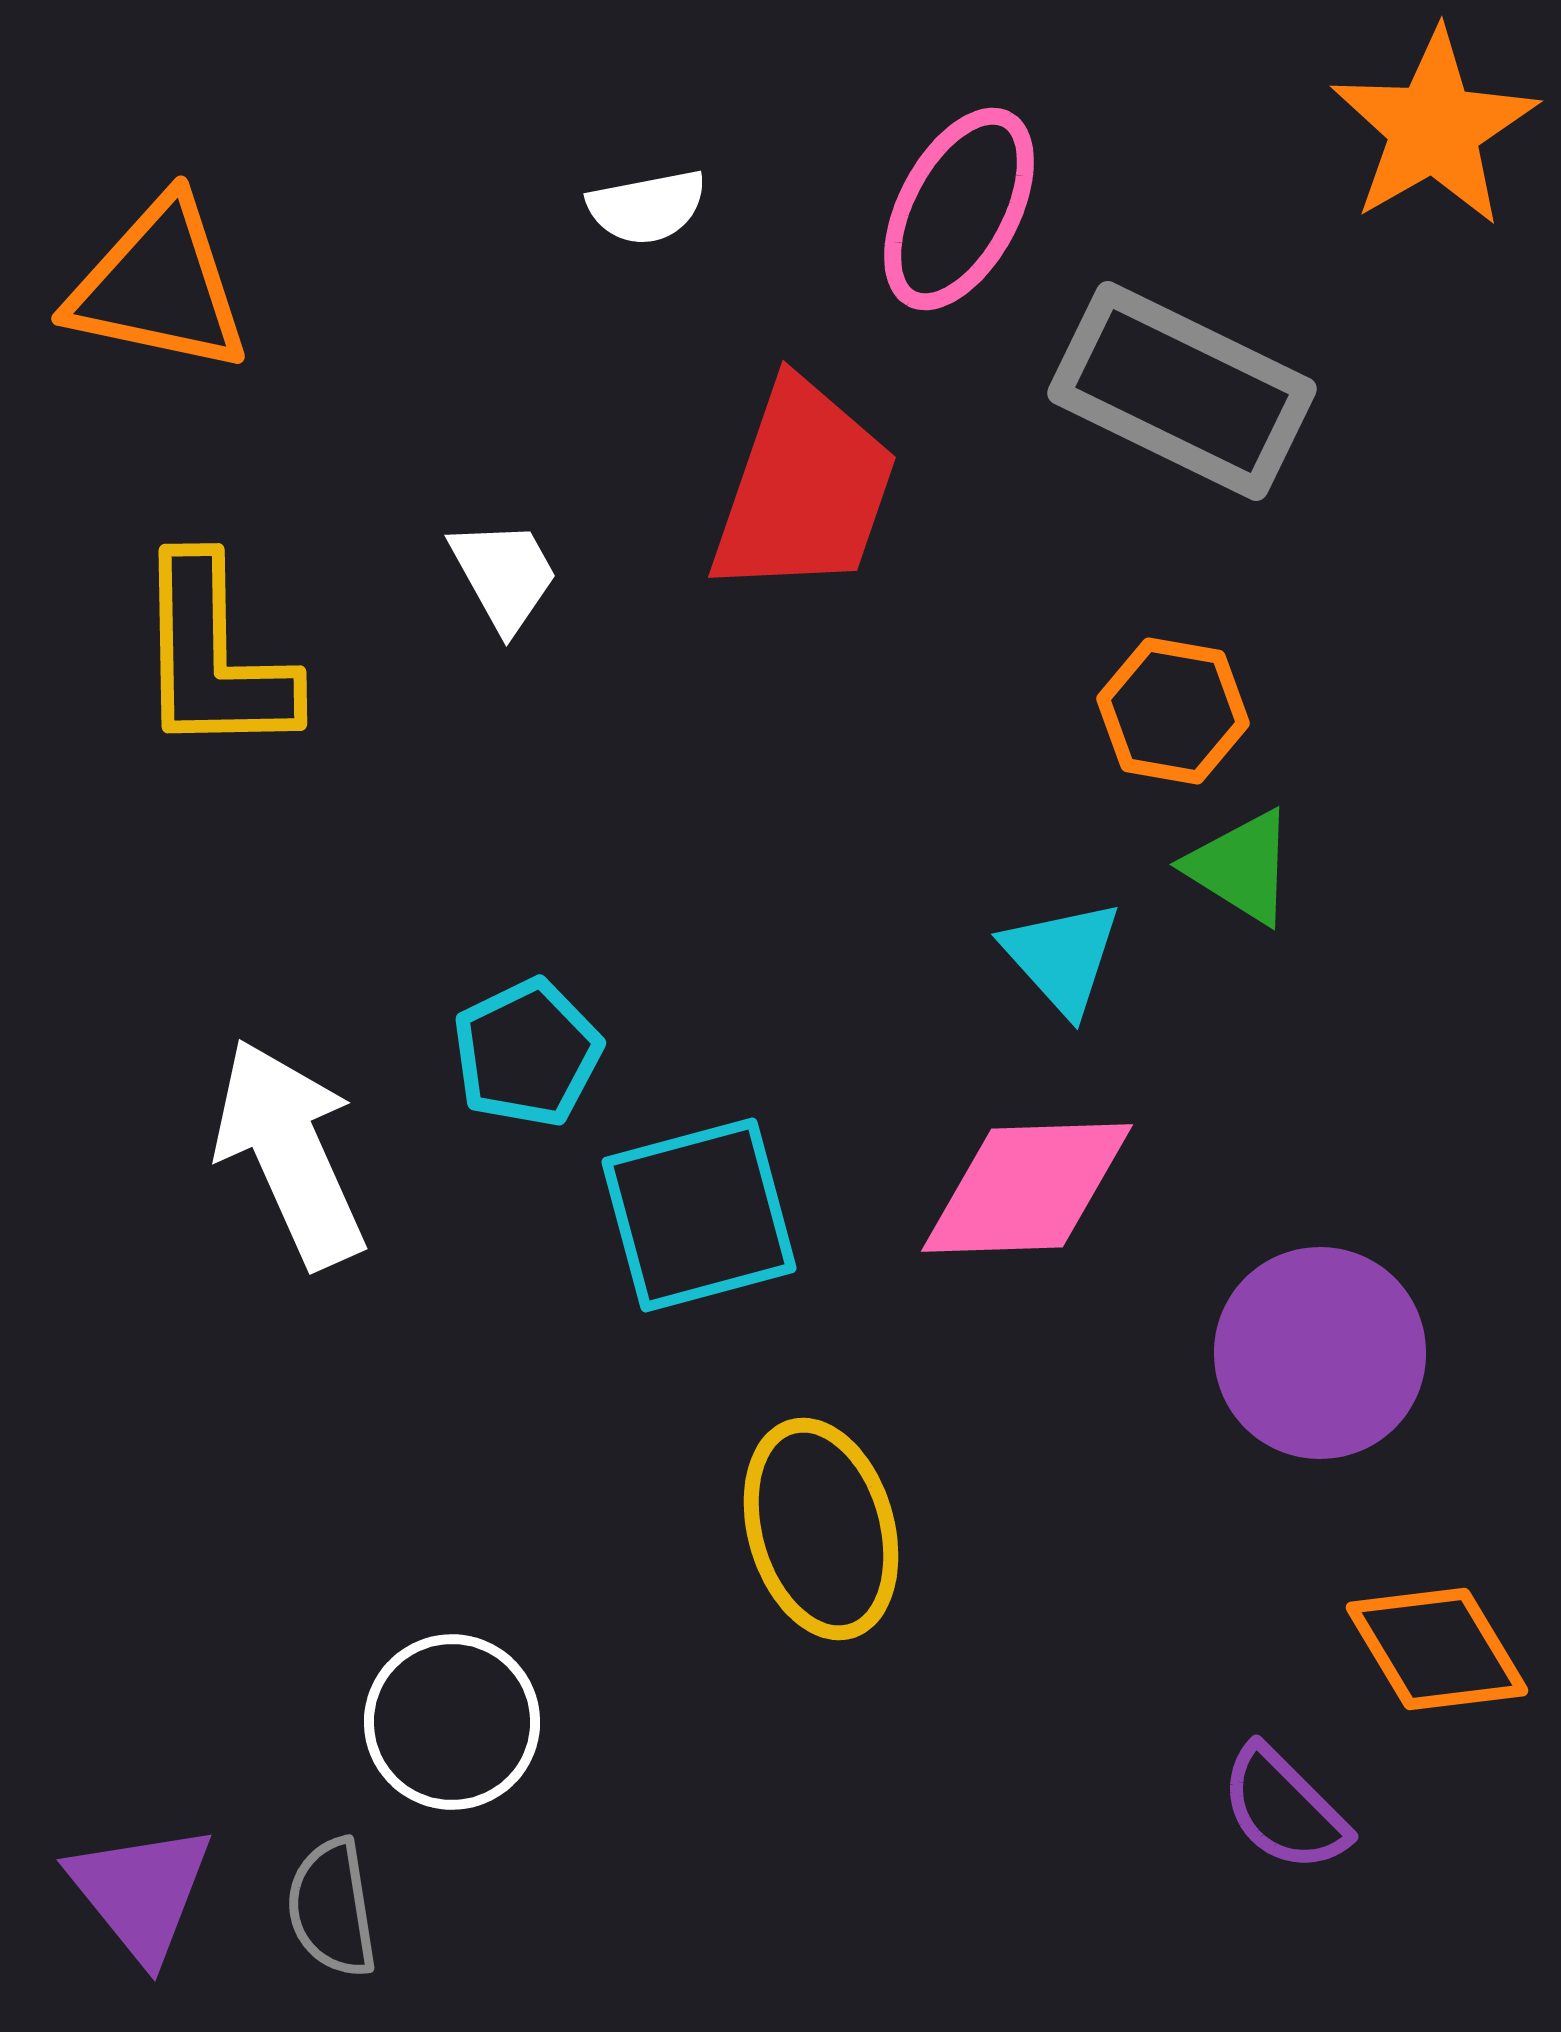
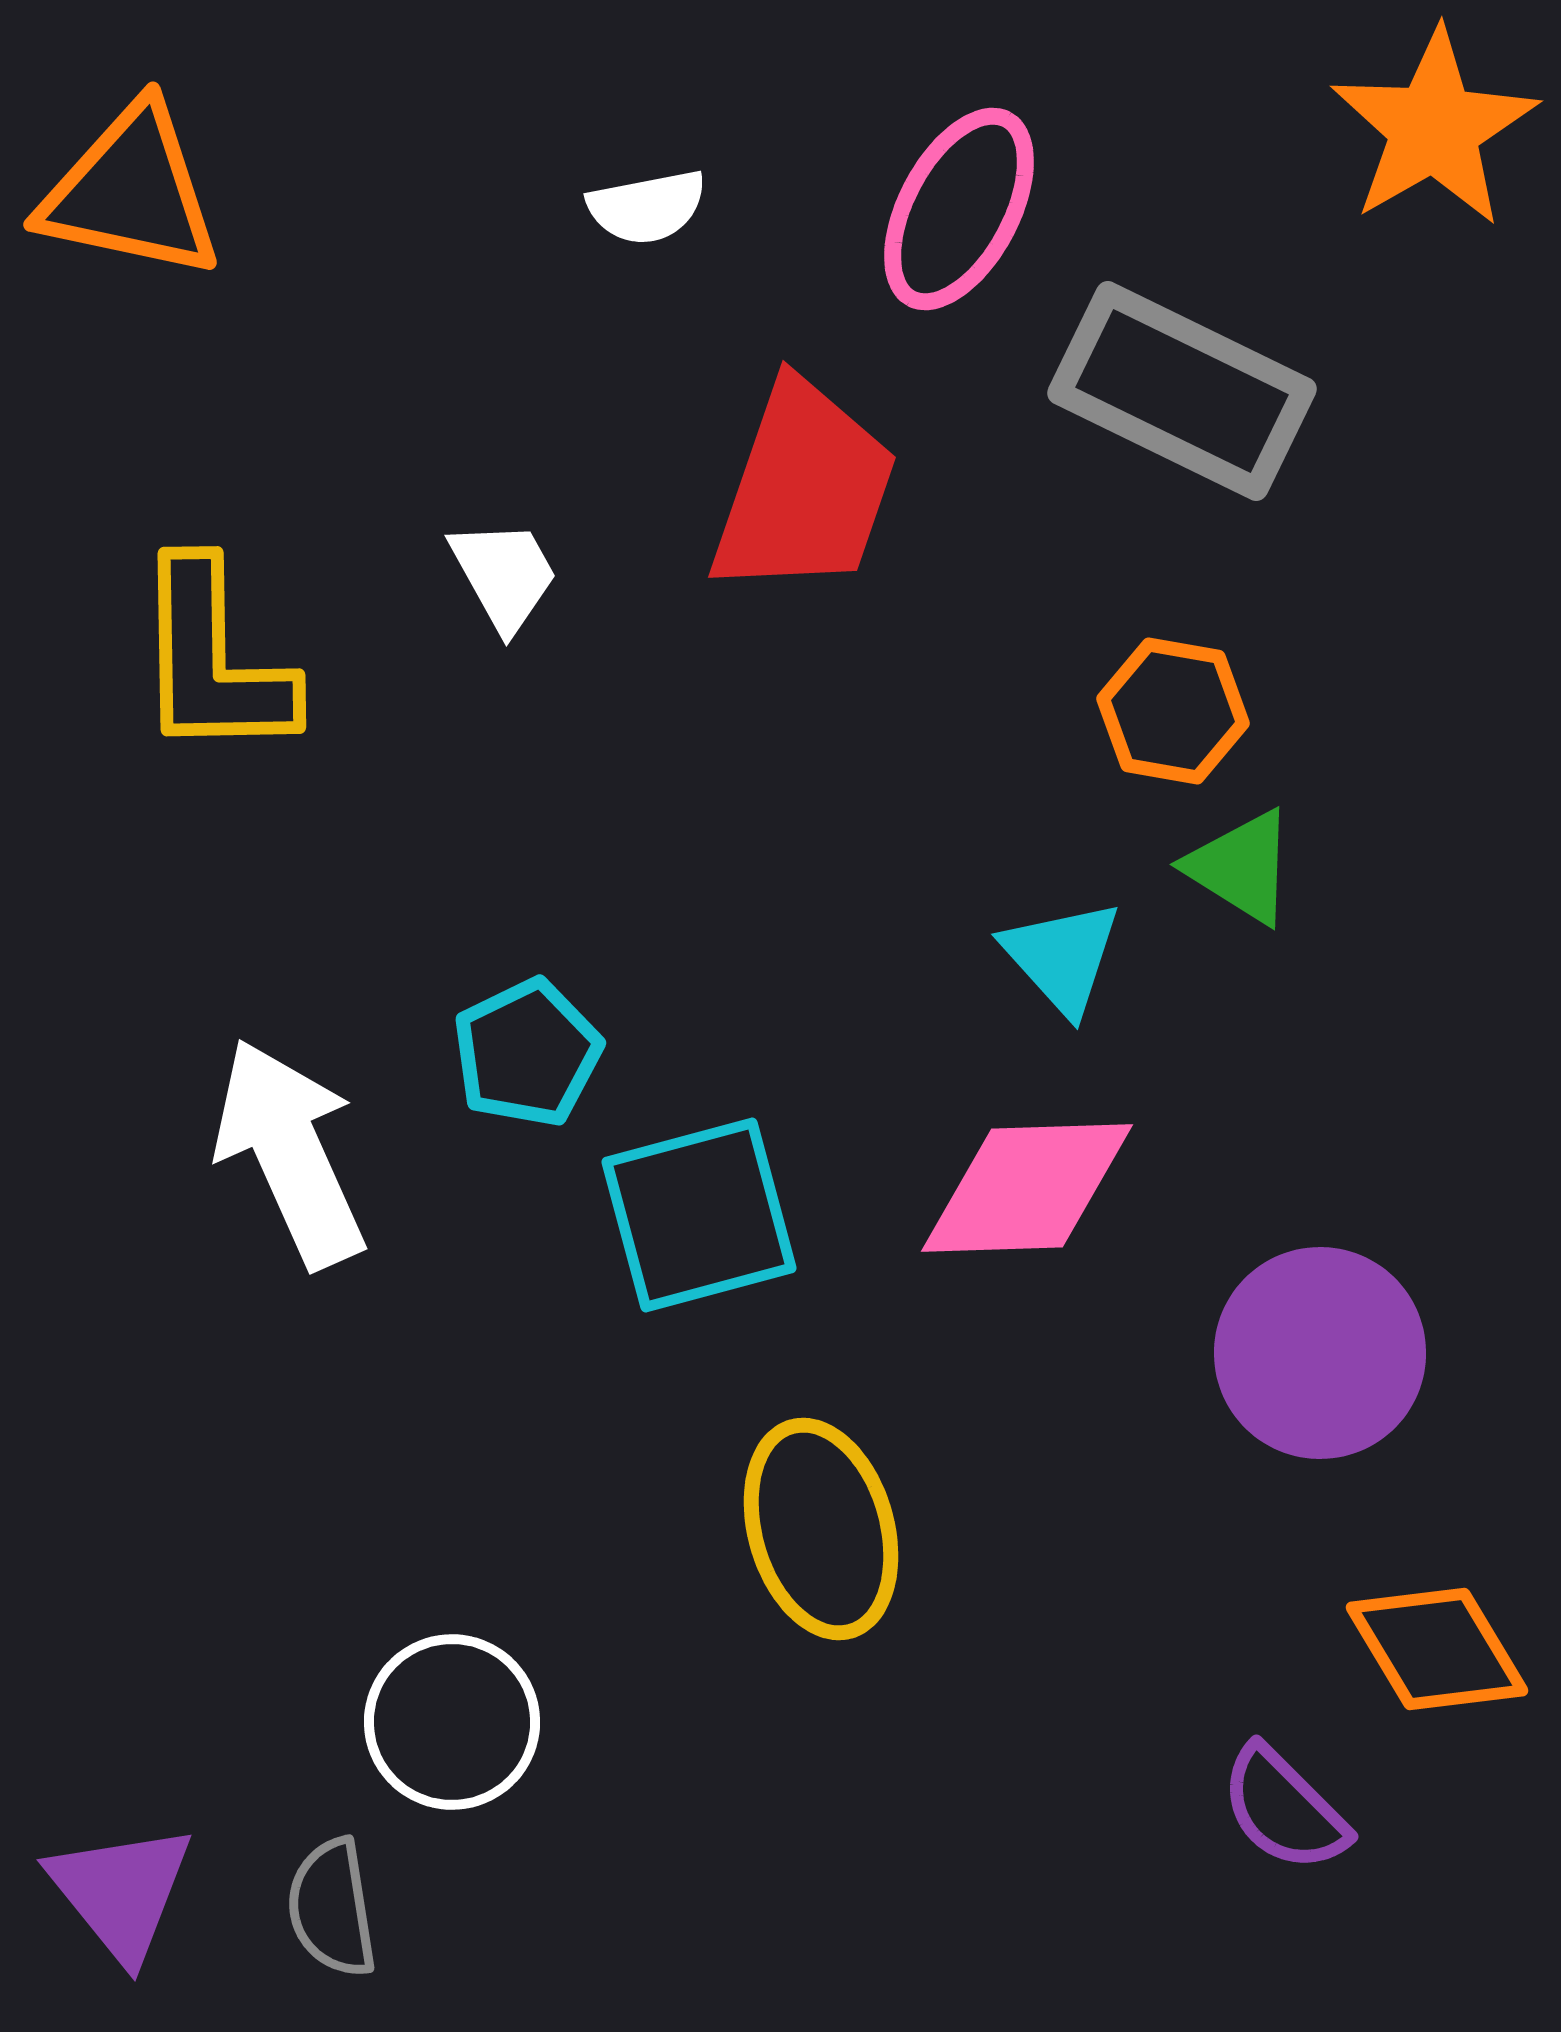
orange triangle: moved 28 px left, 94 px up
yellow L-shape: moved 1 px left, 3 px down
purple triangle: moved 20 px left
